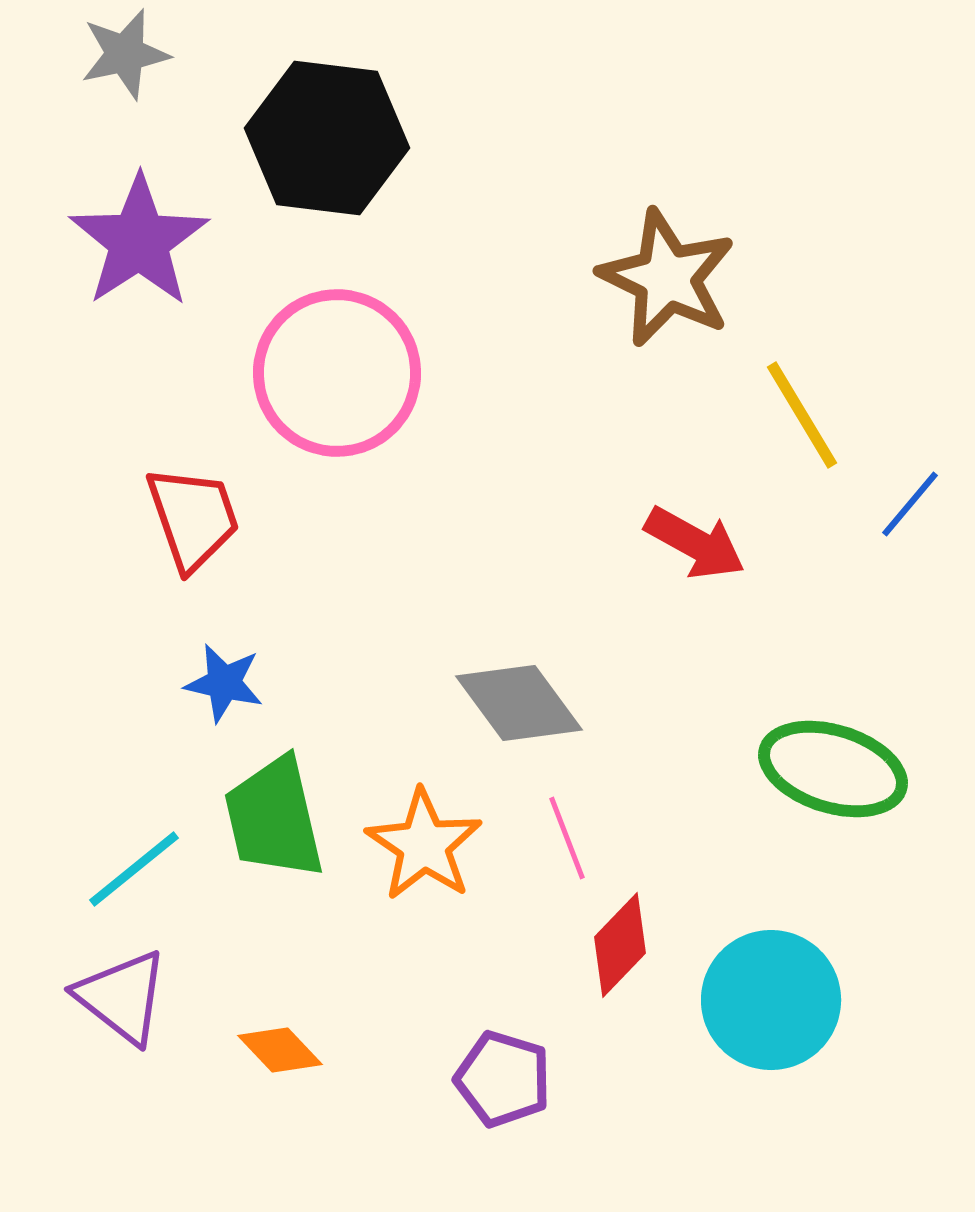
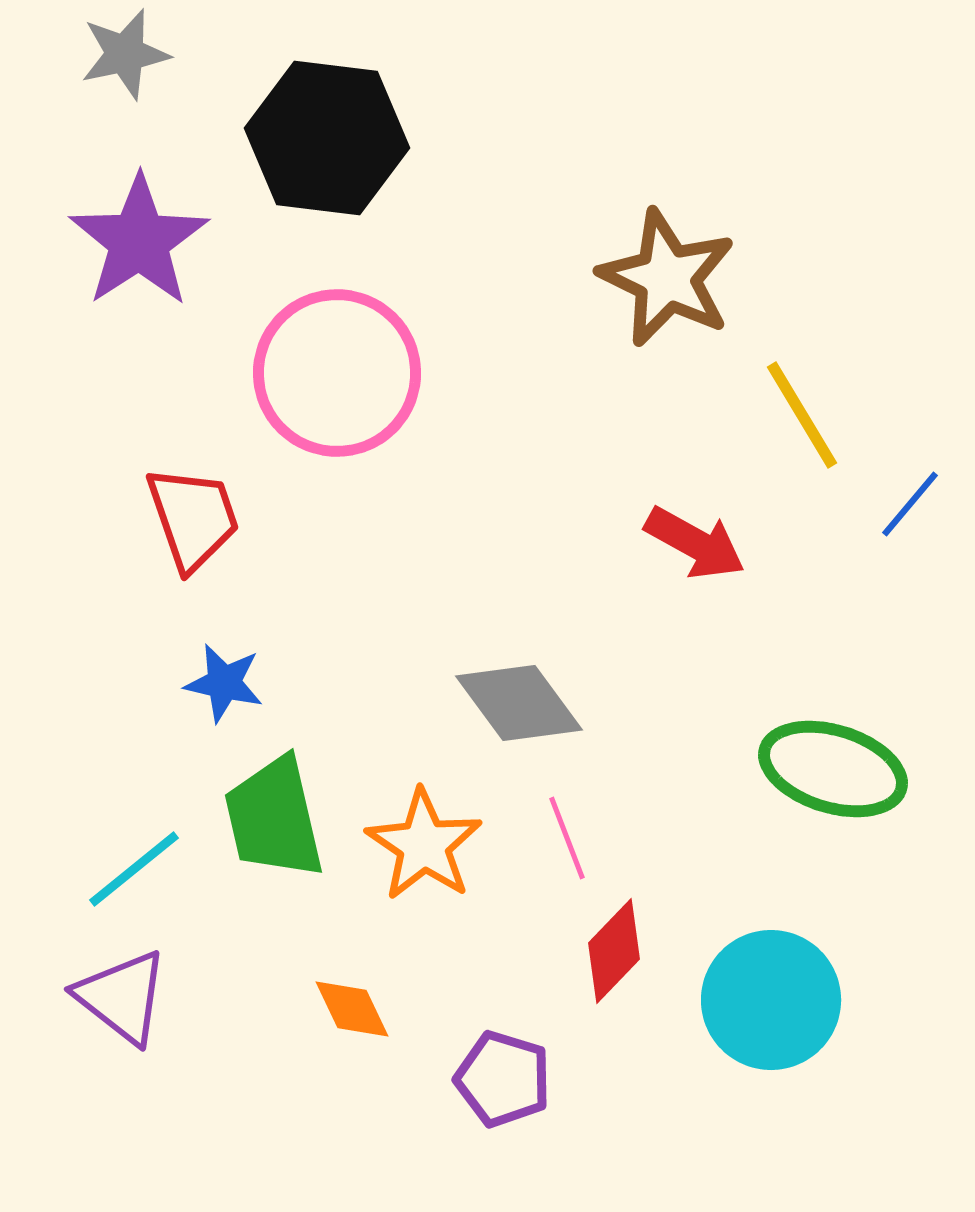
red diamond: moved 6 px left, 6 px down
orange diamond: moved 72 px right, 41 px up; rotated 18 degrees clockwise
